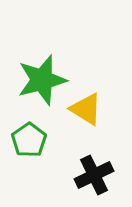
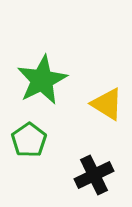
green star: rotated 12 degrees counterclockwise
yellow triangle: moved 21 px right, 5 px up
